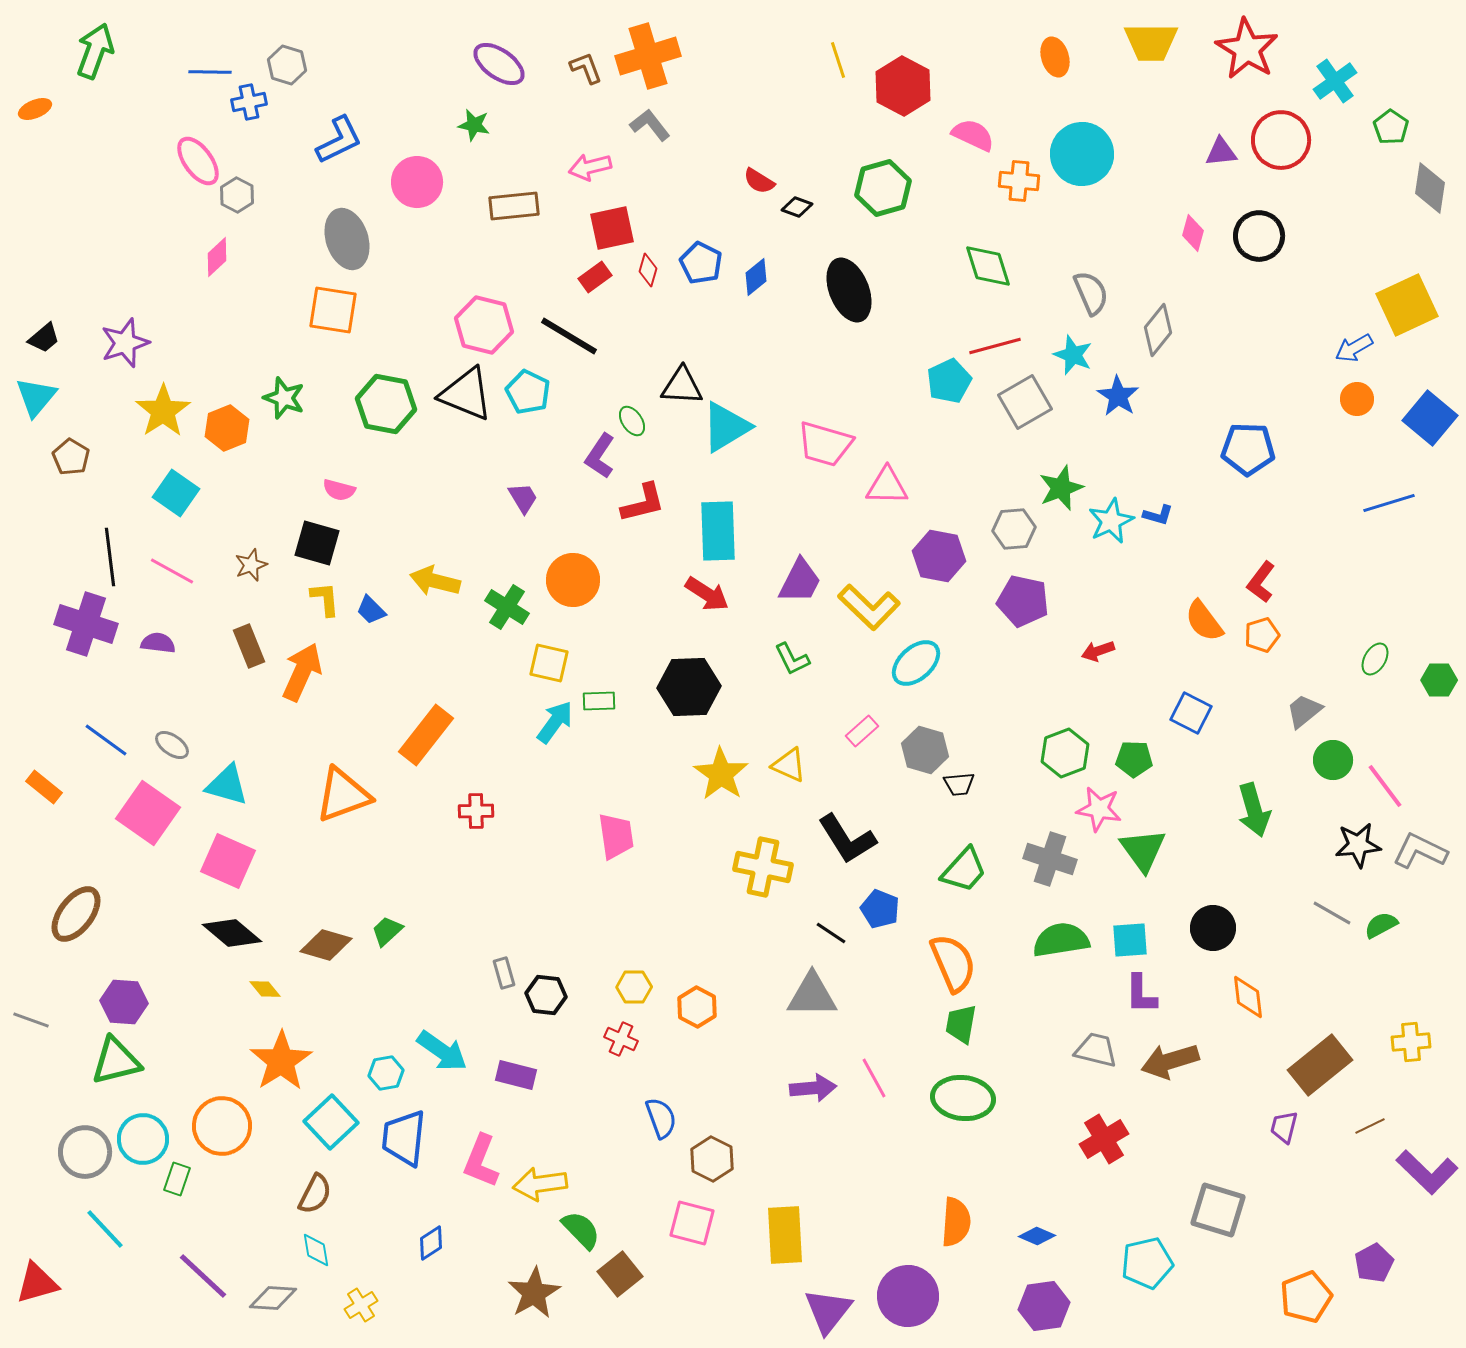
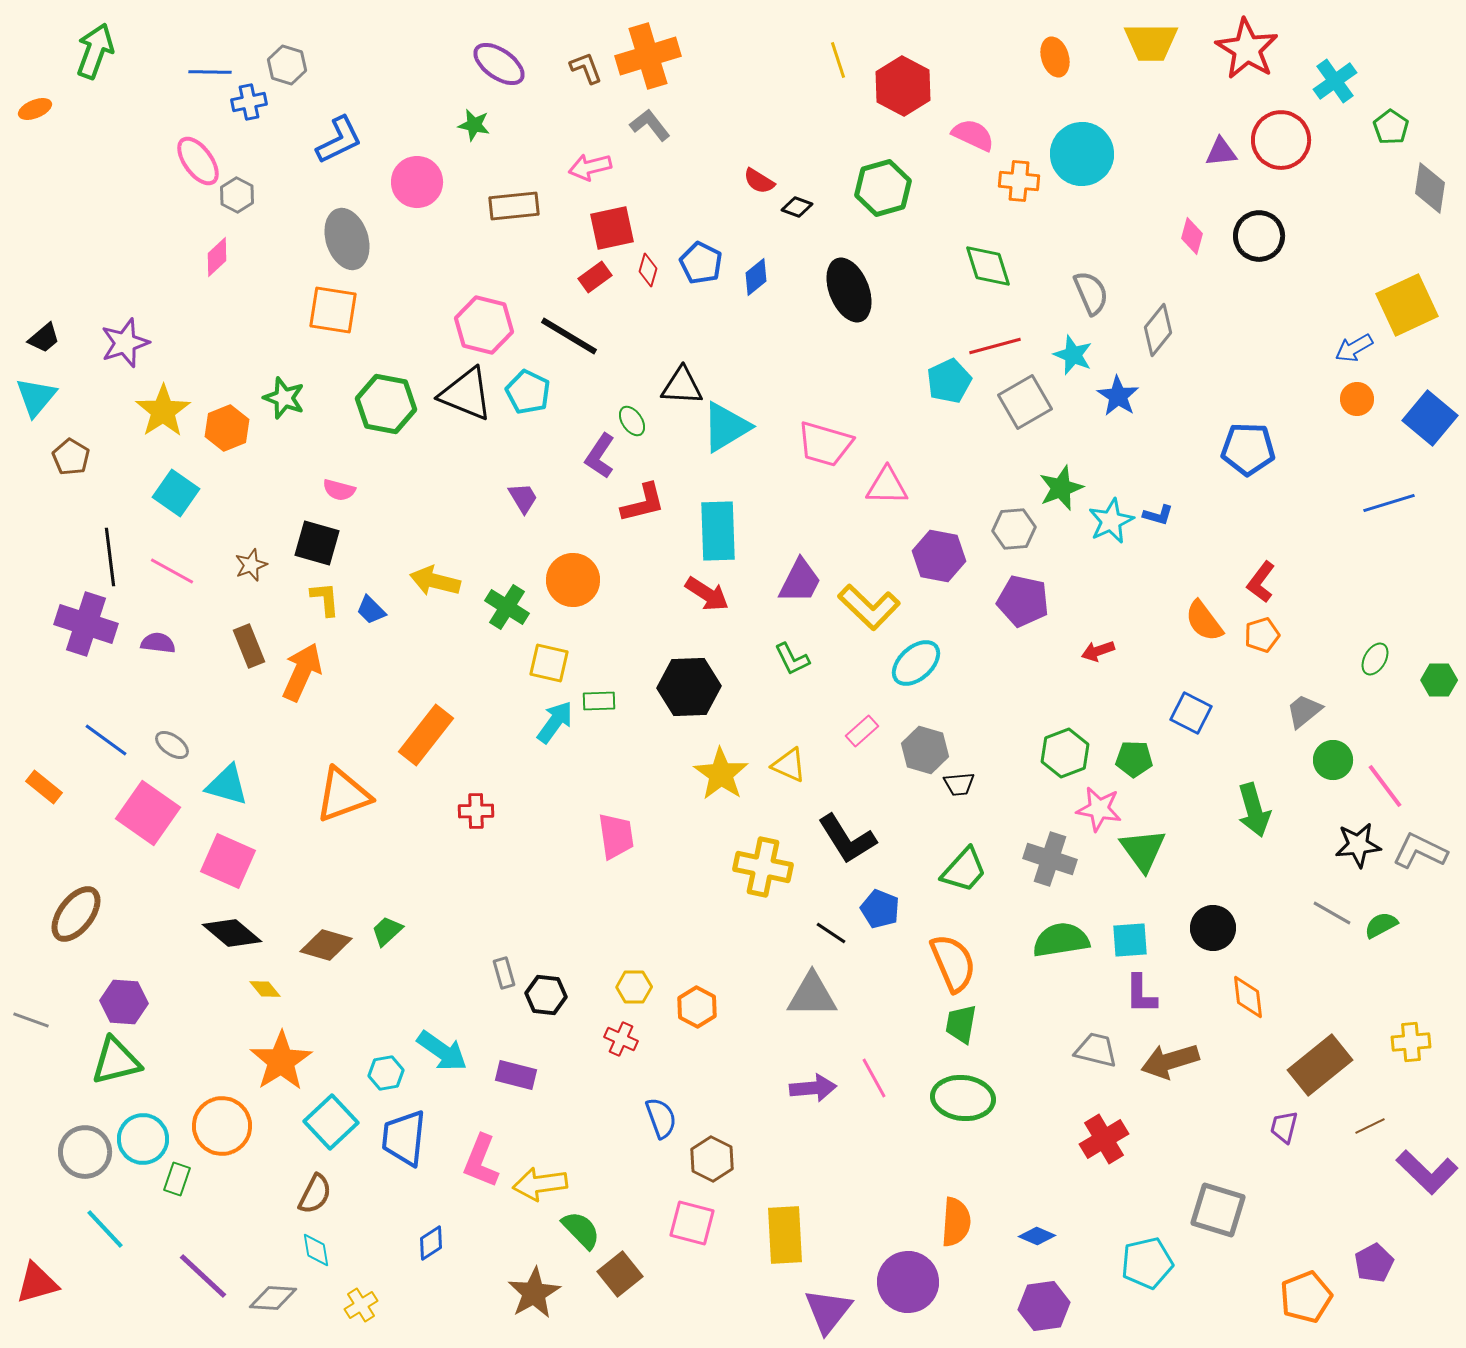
pink diamond at (1193, 233): moved 1 px left, 3 px down
purple circle at (908, 1296): moved 14 px up
